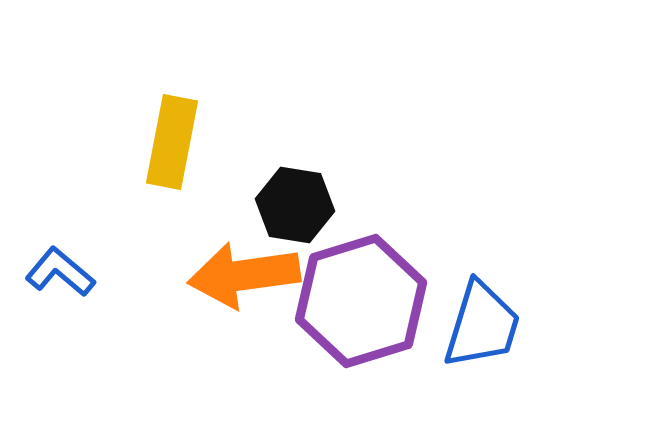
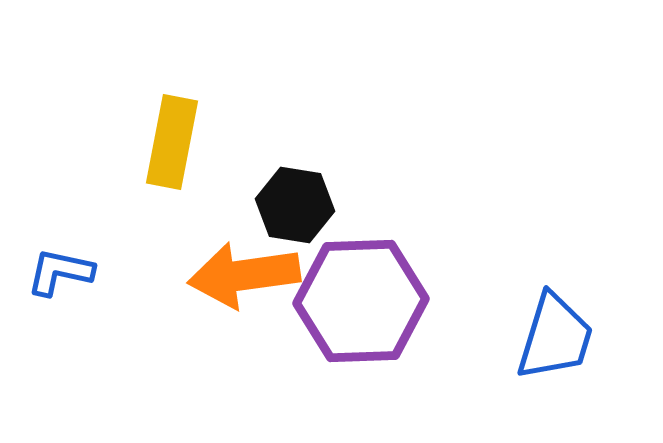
blue L-shape: rotated 28 degrees counterclockwise
purple hexagon: rotated 15 degrees clockwise
blue trapezoid: moved 73 px right, 12 px down
